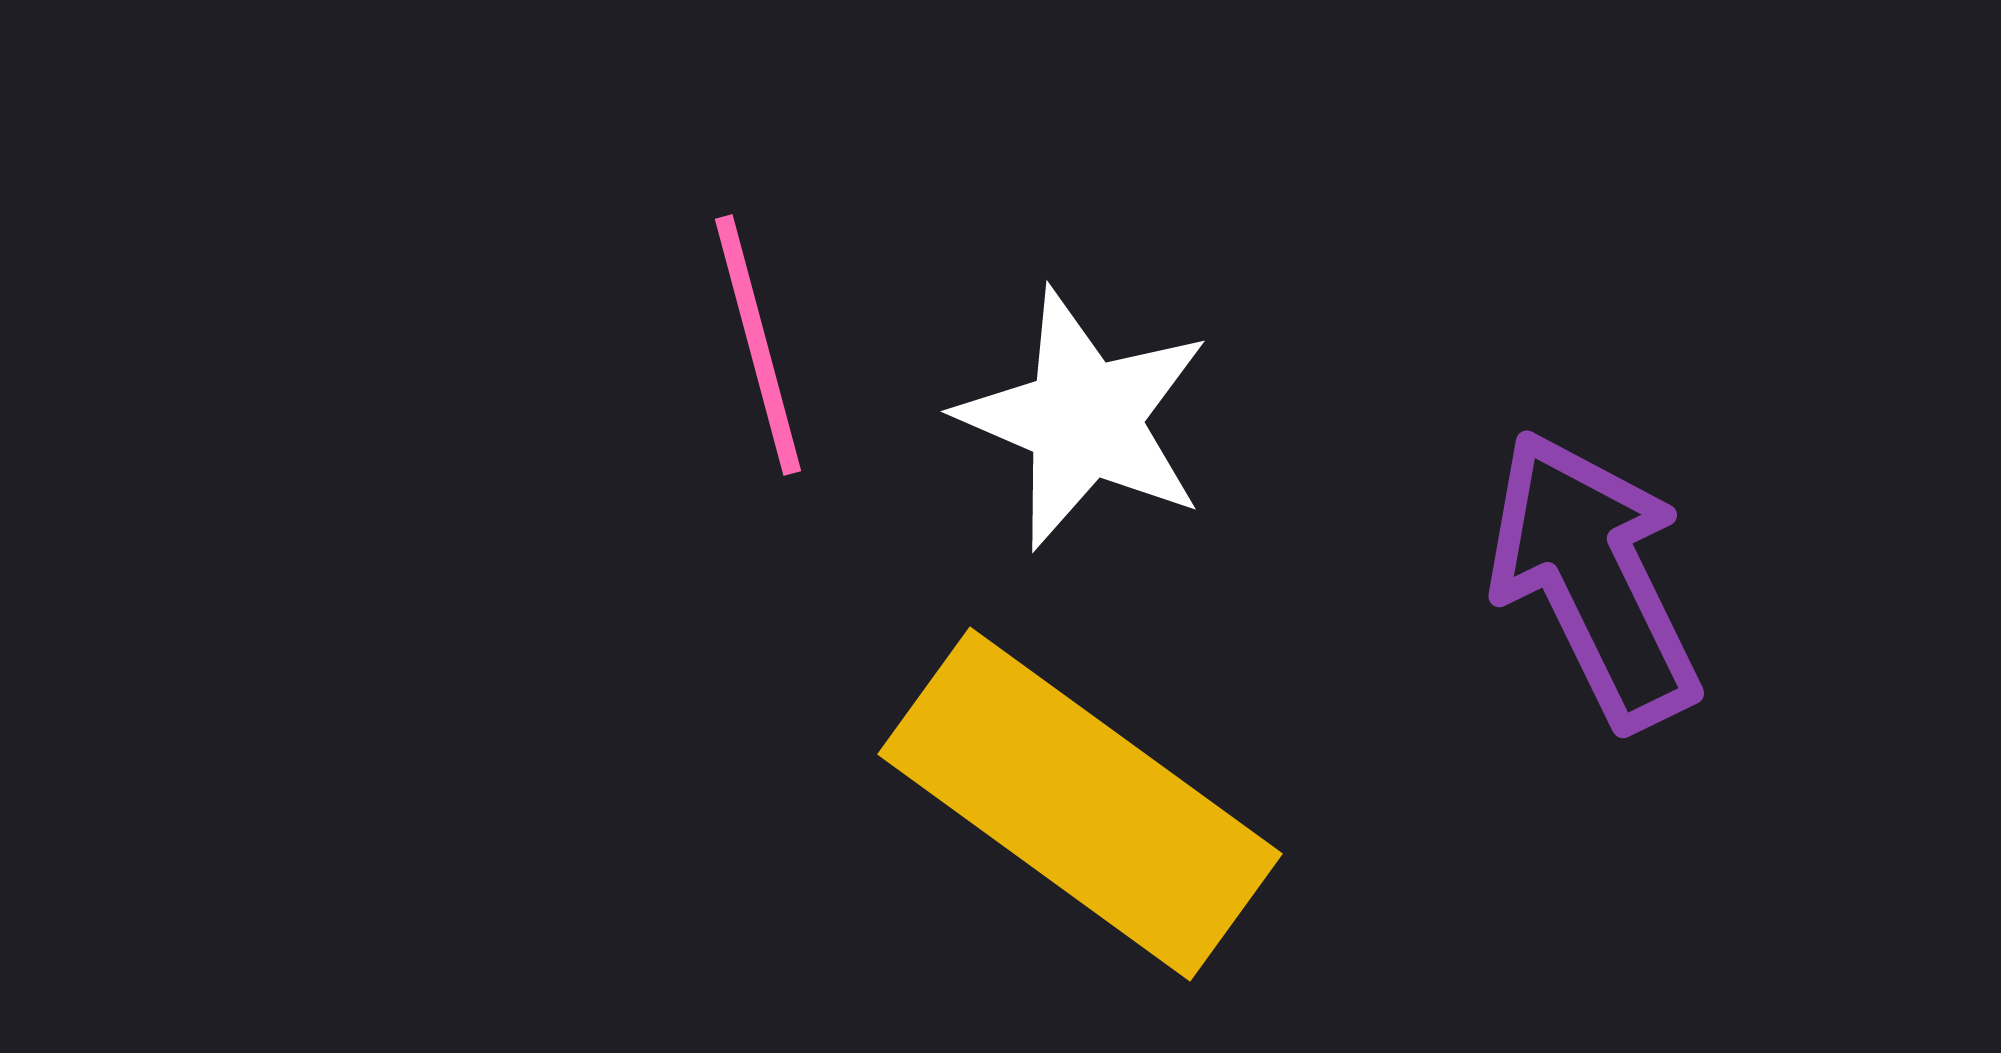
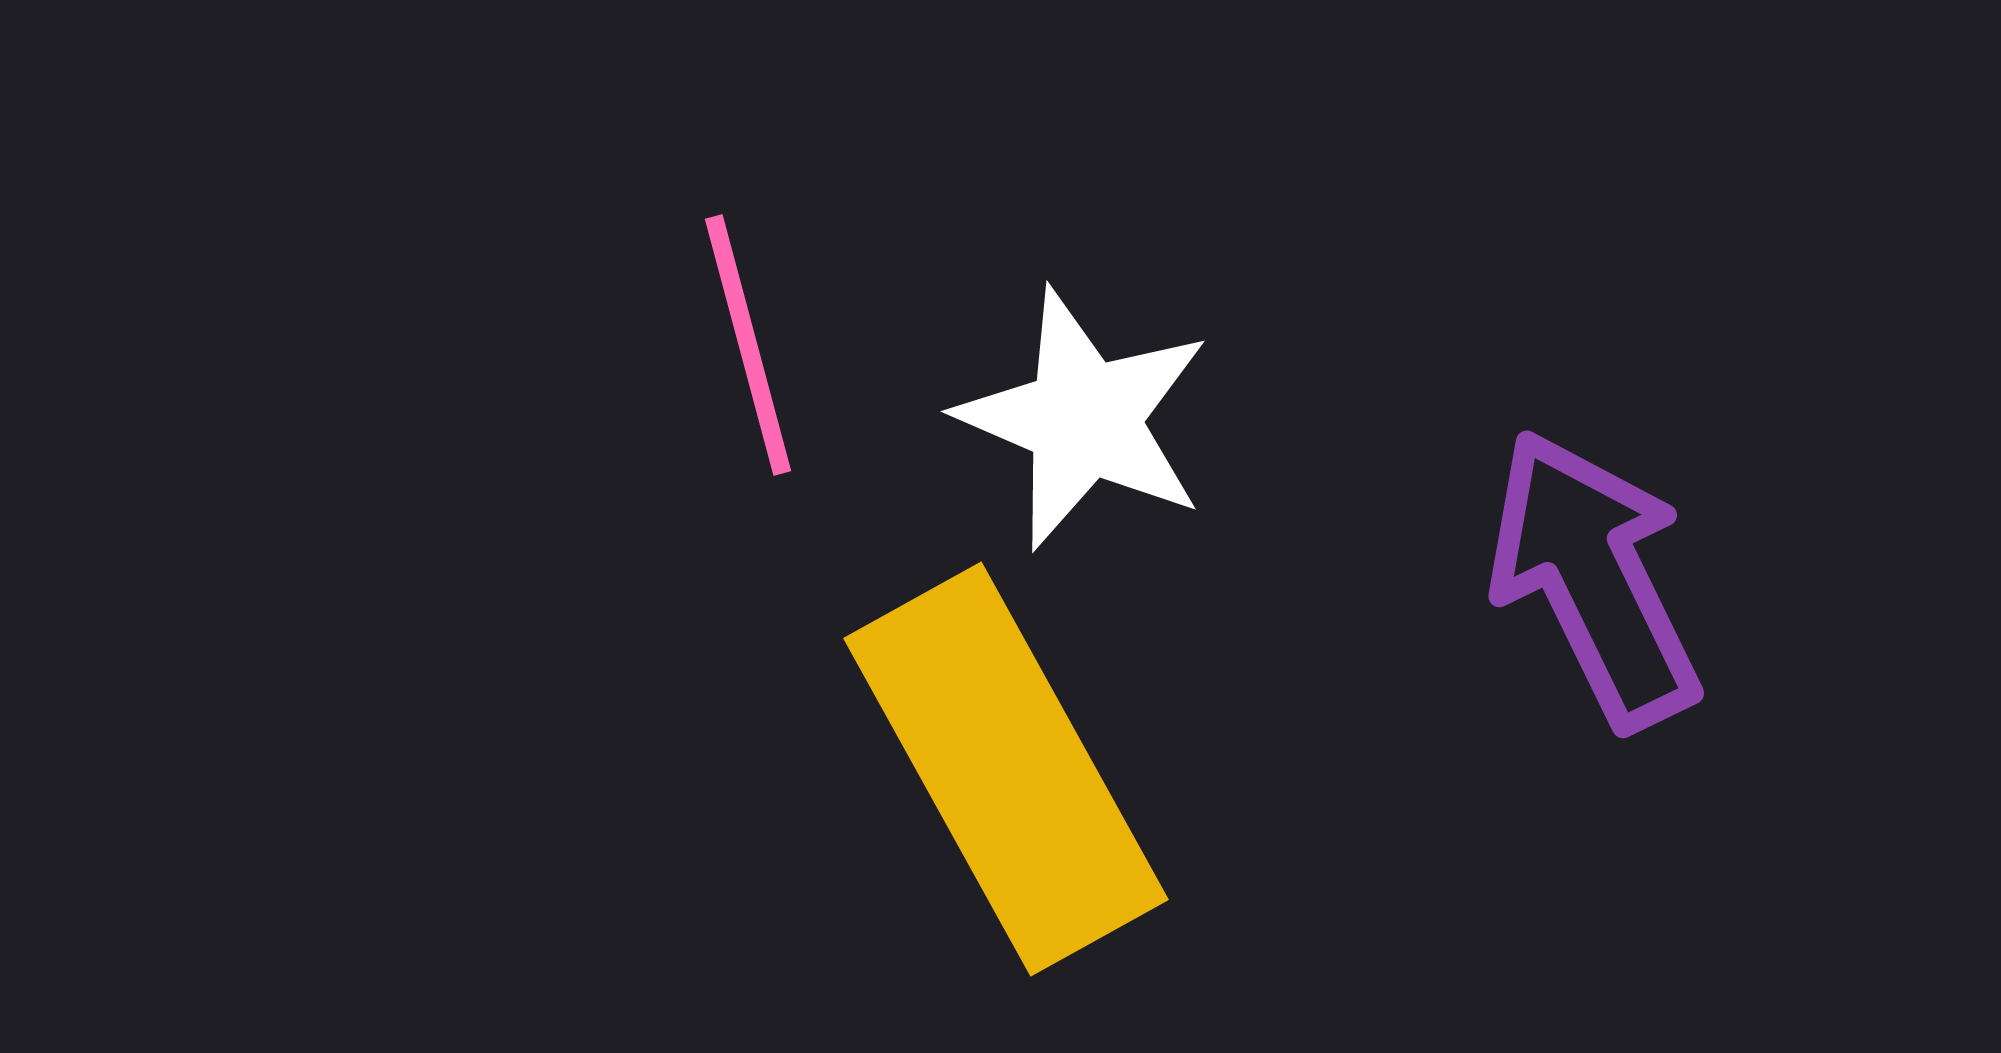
pink line: moved 10 px left
yellow rectangle: moved 74 px left, 35 px up; rotated 25 degrees clockwise
